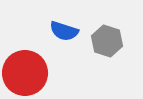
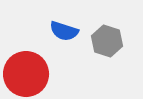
red circle: moved 1 px right, 1 px down
